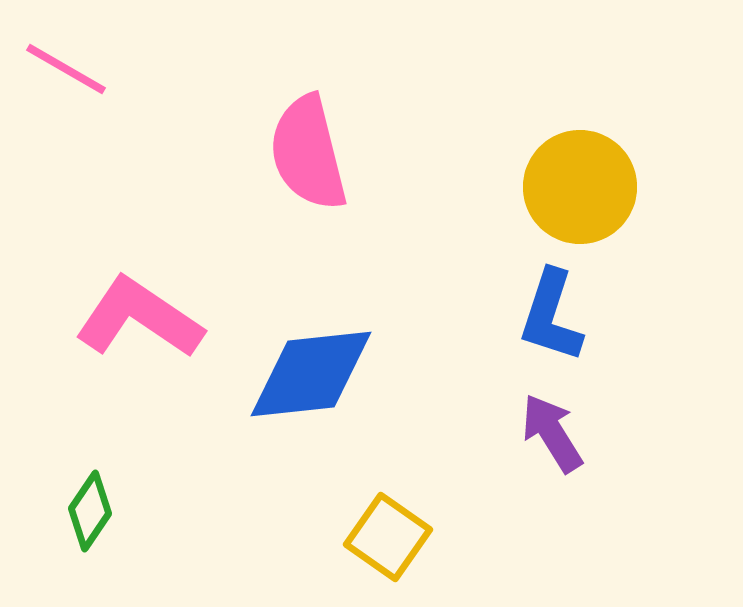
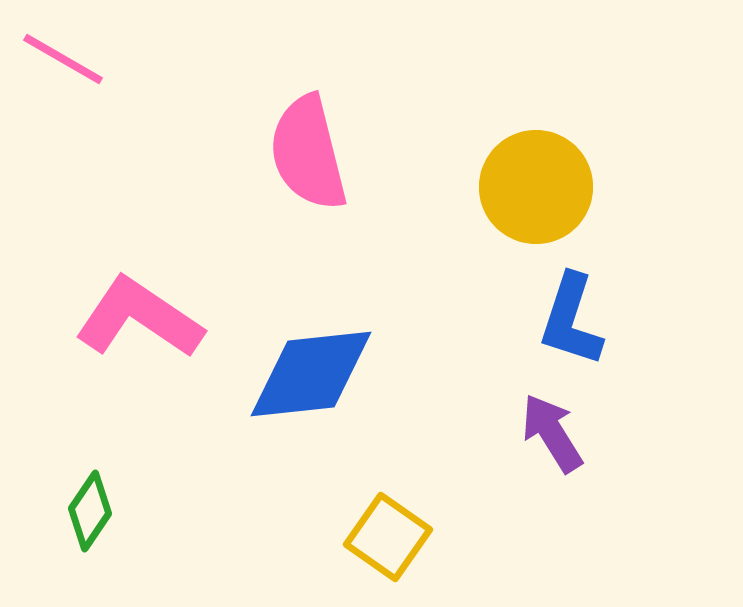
pink line: moved 3 px left, 10 px up
yellow circle: moved 44 px left
blue L-shape: moved 20 px right, 4 px down
